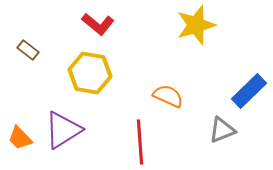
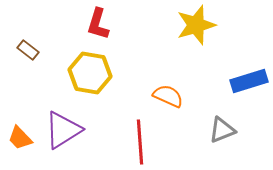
red L-shape: rotated 68 degrees clockwise
blue rectangle: moved 10 px up; rotated 27 degrees clockwise
